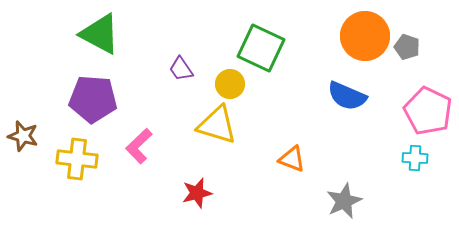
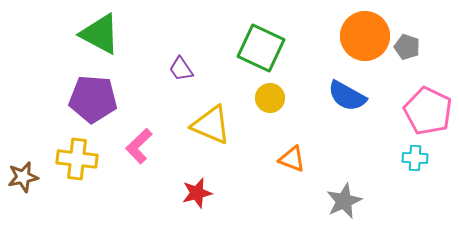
yellow circle: moved 40 px right, 14 px down
blue semicircle: rotated 6 degrees clockwise
yellow triangle: moved 6 px left; rotated 6 degrees clockwise
brown star: moved 41 px down; rotated 28 degrees counterclockwise
